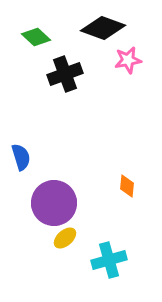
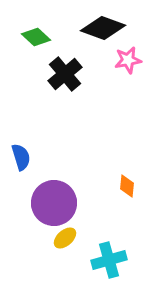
black cross: rotated 20 degrees counterclockwise
